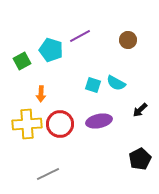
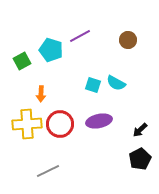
black arrow: moved 20 px down
gray line: moved 3 px up
